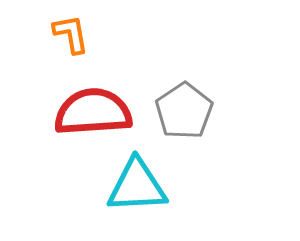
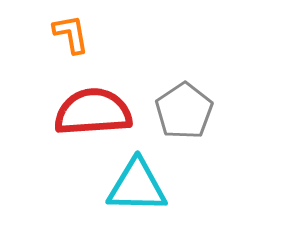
cyan triangle: rotated 4 degrees clockwise
